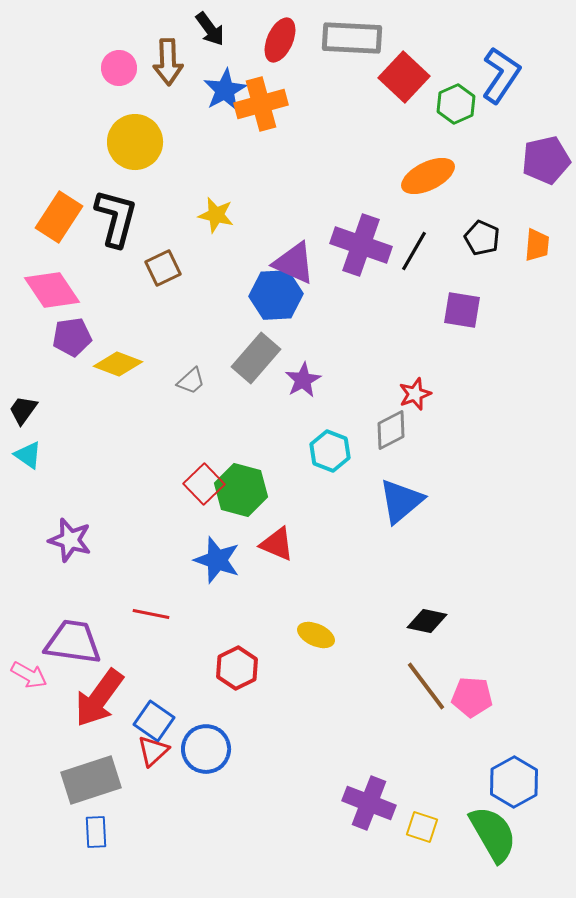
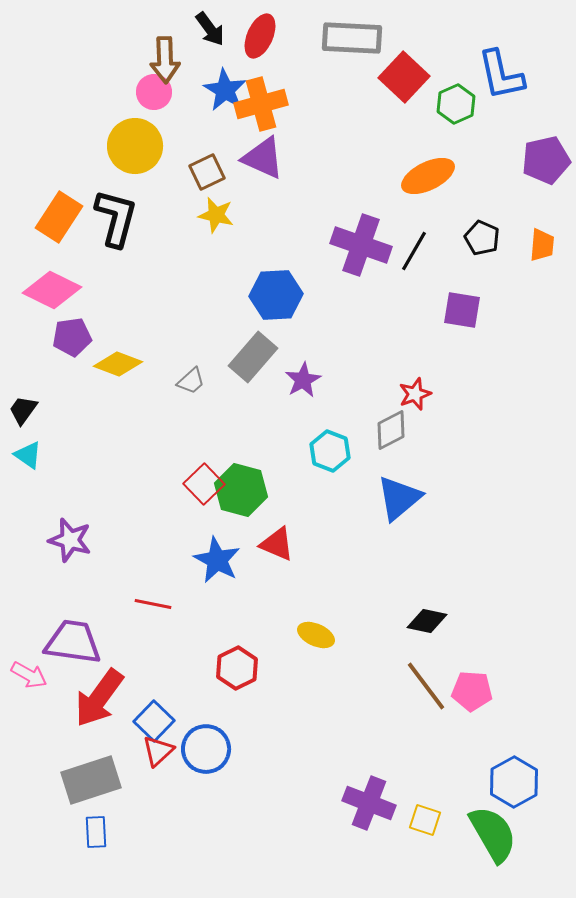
red ellipse at (280, 40): moved 20 px left, 4 px up
brown arrow at (168, 62): moved 3 px left, 2 px up
pink circle at (119, 68): moved 35 px right, 24 px down
blue L-shape at (501, 75): rotated 134 degrees clockwise
blue star at (225, 90): rotated 12 degrees counterclockwise
yellow circle at (135, 142): moved 4 px down
orange trapezoid at (537, 245): moved 5 px right
purple triangle at (294, 263): moved 31 px left, 105 px up
brown square at (163, 268): moved 44 px right, 96 px up
pink diamond at (52, 290): rotated 30 degrees counterclockwise
gray rectangle at (256, 358): moved 3 px left, 1 px up
blue triangle at (401, 501): moved 2 px left, 3 px up
blue star at (217, 560): rotated 9 degrees clockwise
red line at (151, 614): moved 2 px right, 10 px up
pink pentagon at (472, 697): moved 6 px up
blue square at (154, 721): rotated 9 degrees clockwise
red triangle at (153, 751): moved 5 px right
yellow square at (422, 827): moved 3 px right, 7 px up
